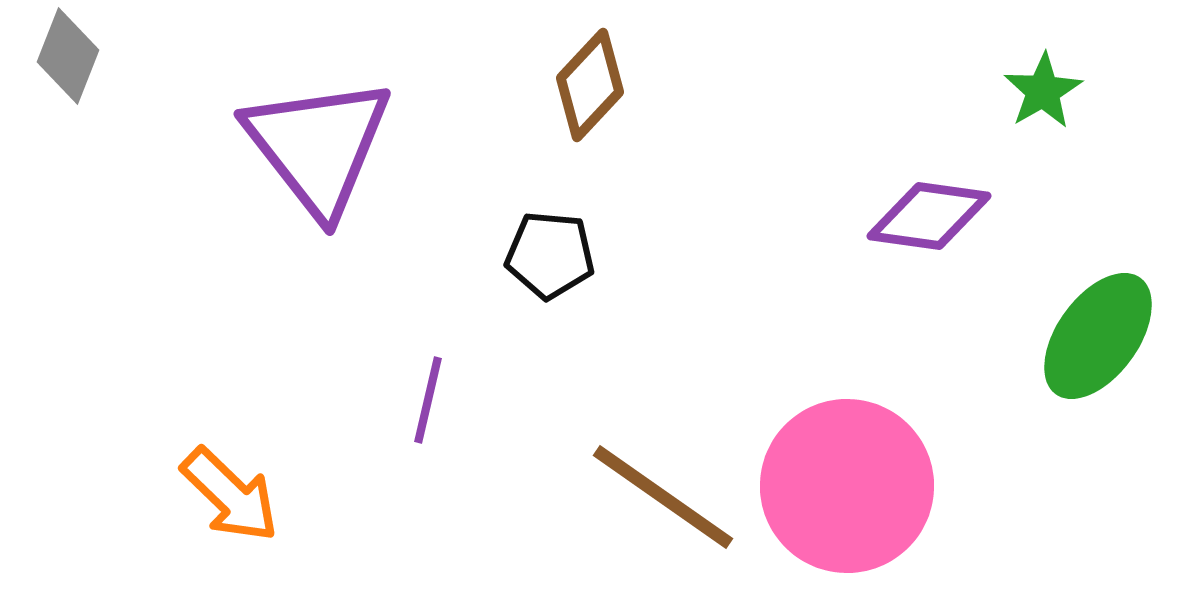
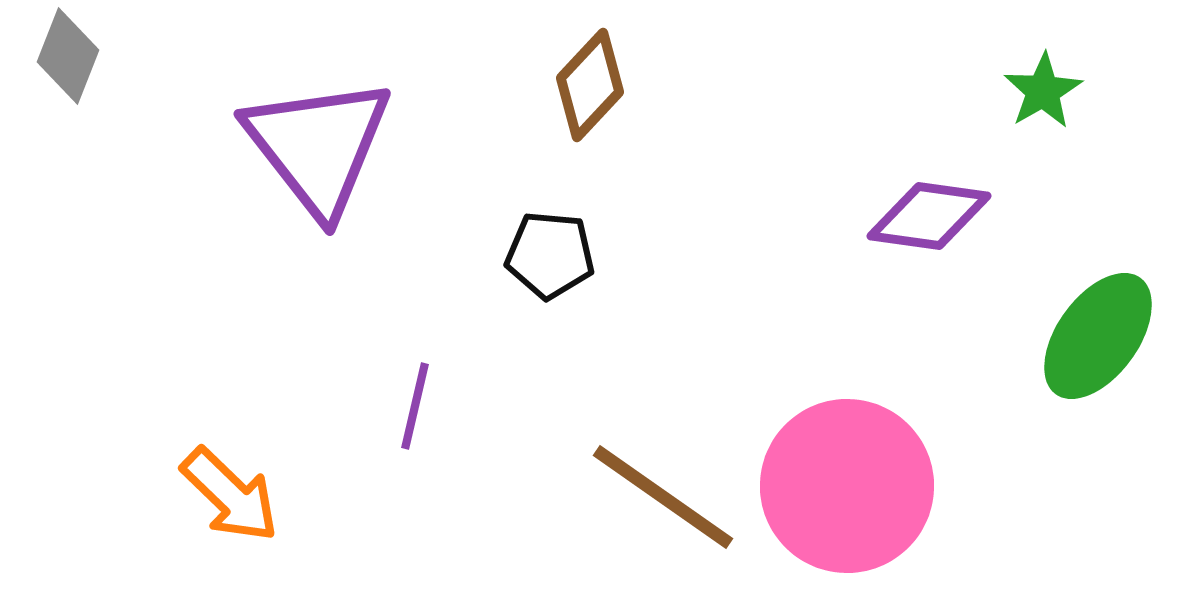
purple line: moved 13 px left, 6 px down
